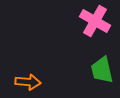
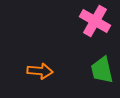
orange arrow: moved 12 px right, 11 px up
